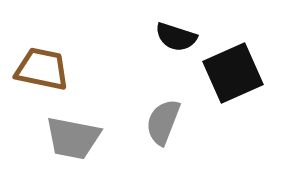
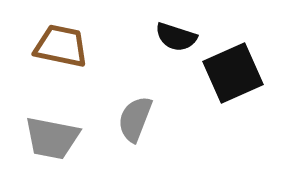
brown trapezoid: moved 19 px right, 23 px up
gray semicircle: moved 28 px left, 3 px up
gray trapezoid: moved 21 px left
